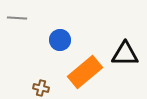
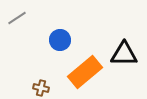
gray line: rotated 36 degrees counterclockwise
black triangle: moved 1 px left
